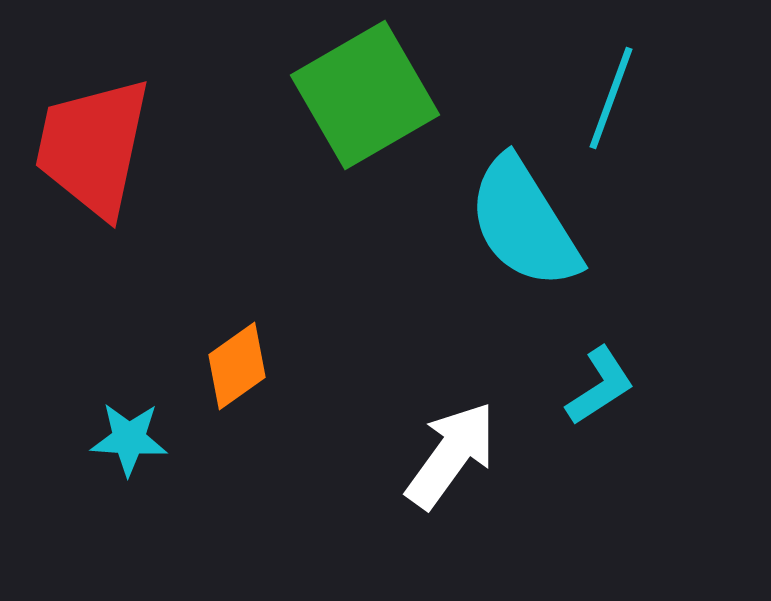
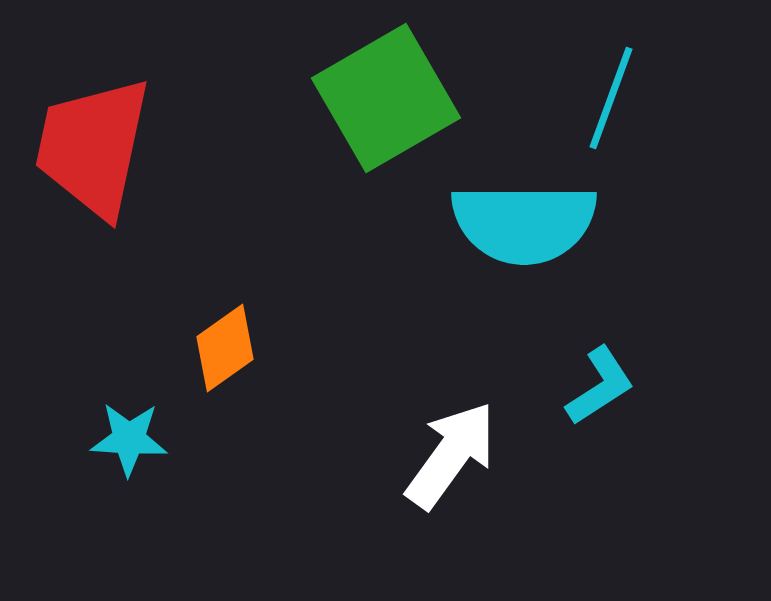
green square: moved 21 px right, 3 px down
cyan semicircle: rotated 58 degrees counterclockwise
orange diamond: moved 12 px left, 18 px up
